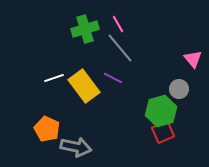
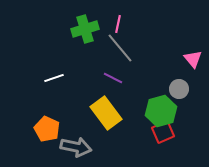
pink line: rotated 42 degrees clockwise
yellow rectangle: moved 22 px right, 27 px down
